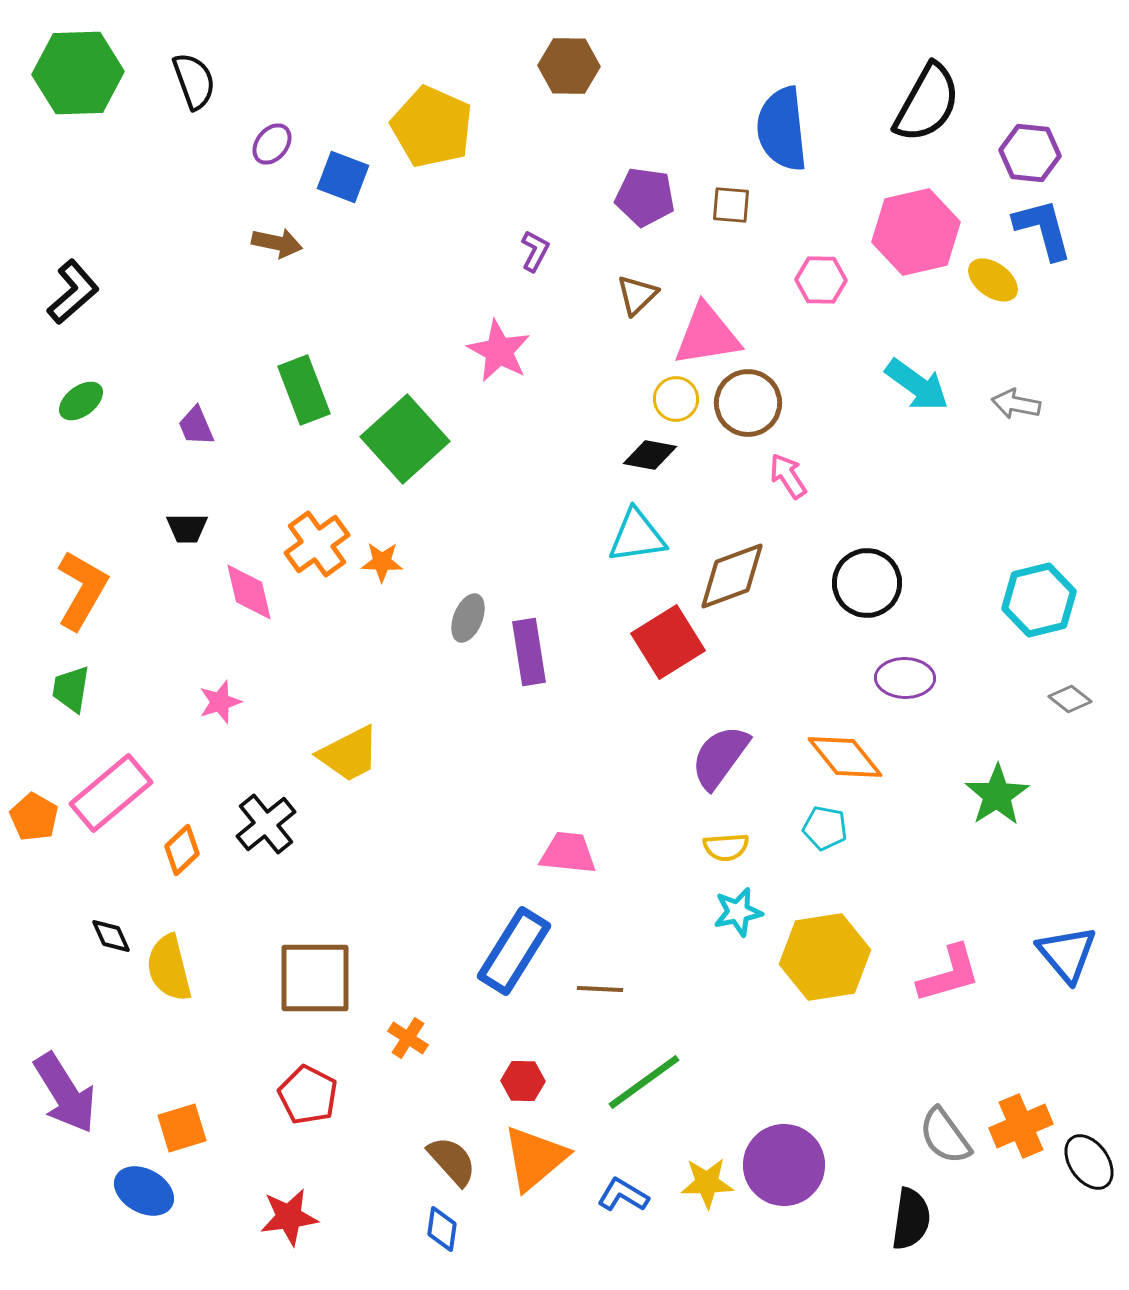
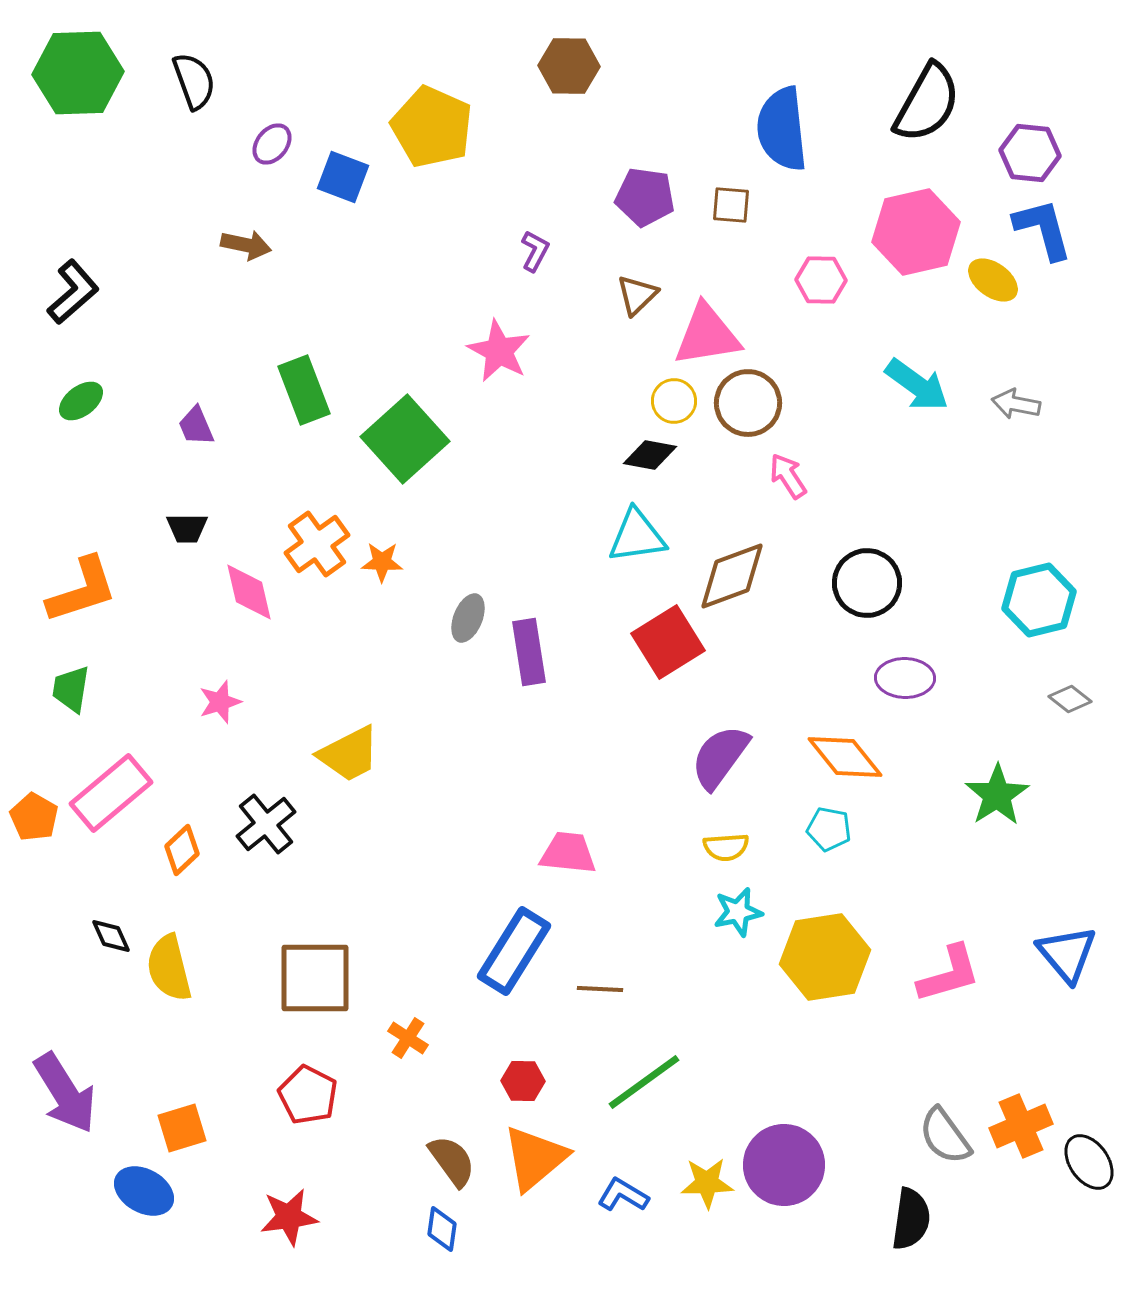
brown arrow at (277, 243): moved 31 px left, 2 px down
yellow circle at (676, 399): moved 2 px left, 2 px down
orange L-shape at (82, 590): rotated 42 degrees clockwise
cyan pentagon at (825, 828): moved 4 px right, 1 px down
brown semicircle at (452, 1161): rotated 6 degrees clockwise
